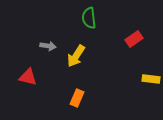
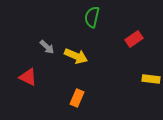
green semicircle: moved 3 px right, 1 px up; rotated 20 degrees clockwise
gray arrow: moved 1 px left, 1 px down; rotated 35 degrees clockwise
yellow arrow: rotated 100 degrees counterclockwise
red triangle: rotated 12 degrees clockwise
